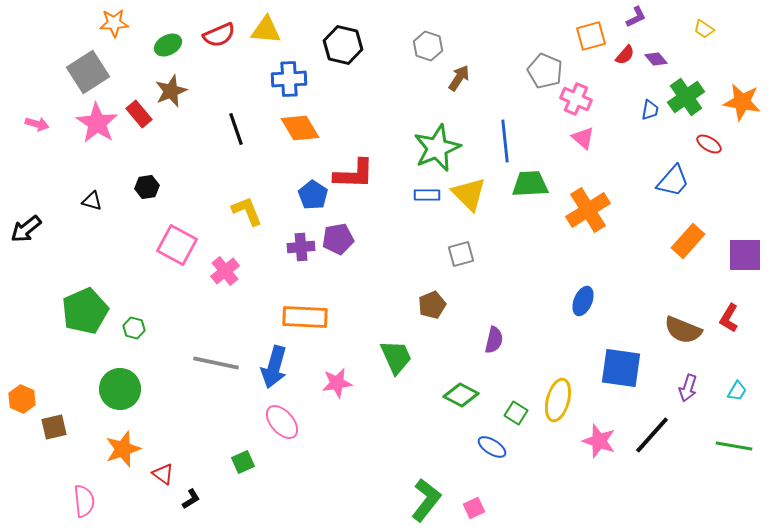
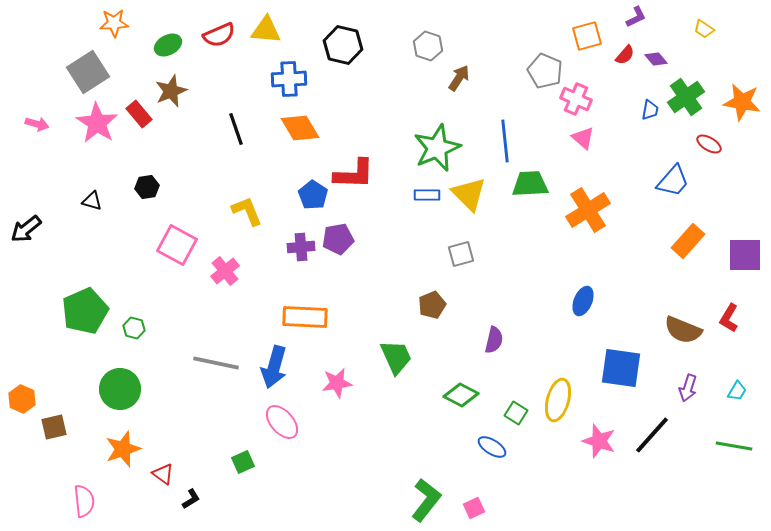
orange square at (591, 36): moved 4 px left
